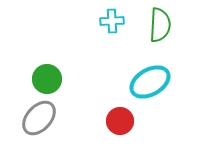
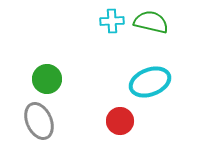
green semicircle: moved 9 px left, 3 px up; rotated 80 degrees counterclockwise
cyan ellipse: rotated 9 degrees clockwise
gray ellipse: moved 3 px down; rotated 66 degrees counterclockwise
